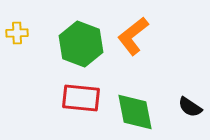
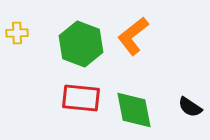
green diamond: moved 1 px left, 2 px up
